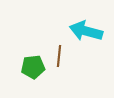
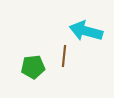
brown line: moved 5 px right
